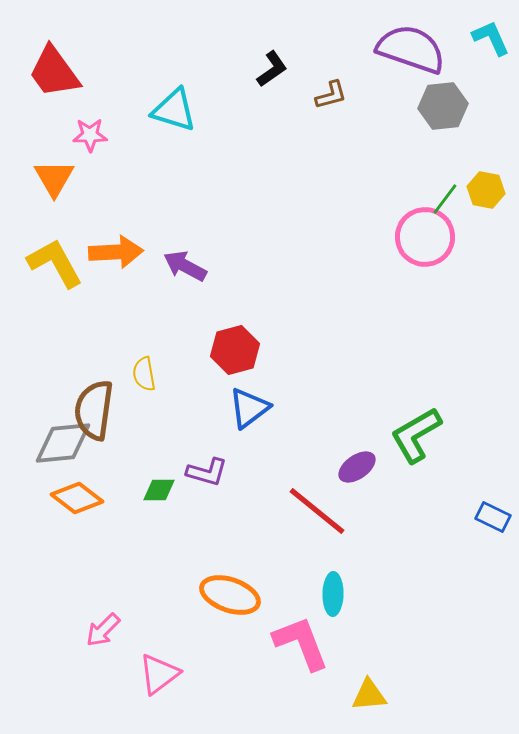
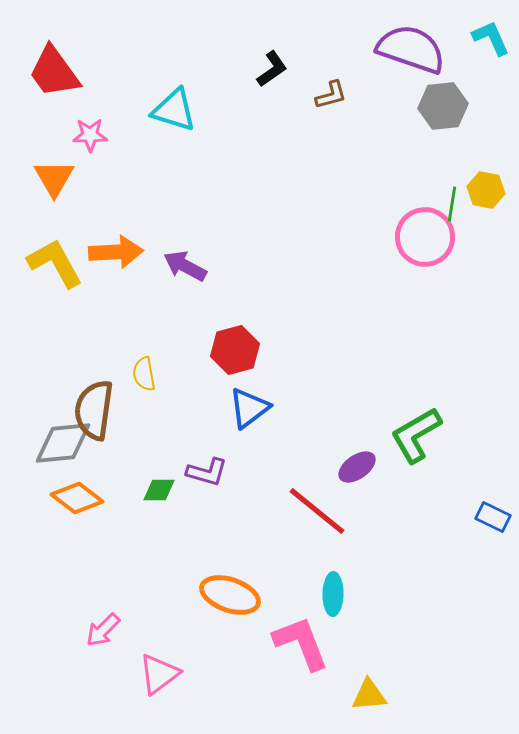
green line: moved 7 px right, 5 px down; rotated 28 degrees counterclockwise
